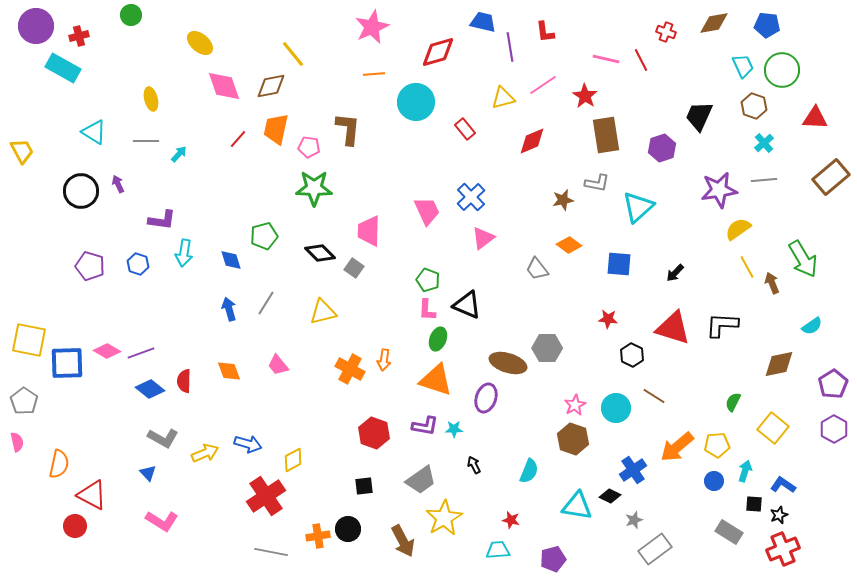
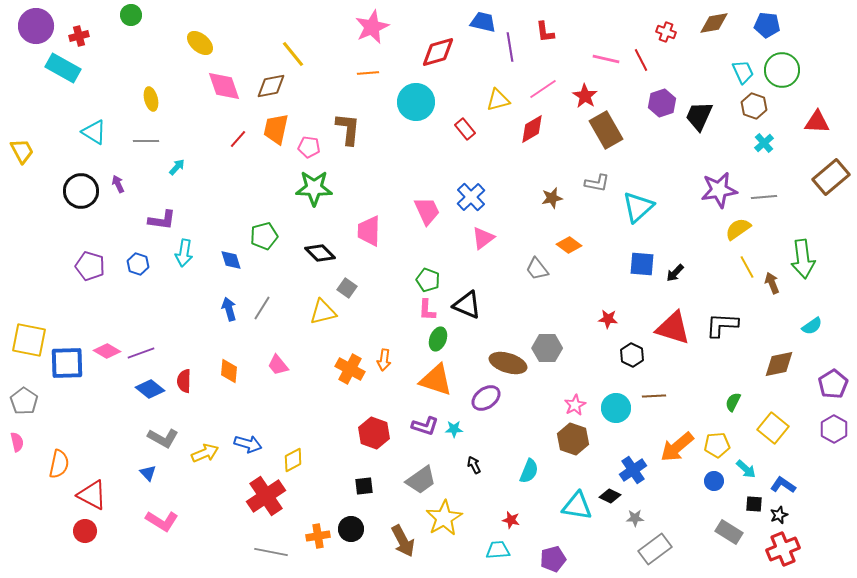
cyan trapezoid at (743, 66): moved 6 px down
orange line at (374, 74): moved 6 px left, 1 px up
pink line at (543, 85): moved 4 px down
yellow triangle at (503, 98): moved 5 px left, 2 px down
red triangle at (815, 118): moved 2 px right, 4 px down
brown rectangle at (606, 135): moved 5 px up; rotated 21 degrees counterclockwise
red diamond at (532, 141): moved 12 px up; rotated 8 degrees counterclockwise
purple hexagon at (662, 148): moved 45 px up
cyan arrow at (179, 154): moved 2 px left, 13 px down
gray line at (764, 180): moved 17 px down
brown star at (563, 200): moved 11 px left, 2 px up
green arrow at (803, 259): rotated 24 degrees clockwise
blue square at (619, 264): moved 23 px right
gray square at (354, 268): moved 7 px left, 20 px down
gray line at (266, 303): moved 4 px left, 5 px down
orange diamond at (229, 371): rotated 25 degrees clockwise
brown line at (654, 396): rotated 35 degrees counterclockwise
purple ellipse at (486, 398): rotated 36 degrees clockwise
purple L-shape at (425, 426): rotated 8 degrees clockwise
cyan arrow at (745, 471): moved 1 px right, 2 px up; rotated 115 degrees clockwise
gray star at (634, 520): moved 1 px right, 2 px up; rotated 18 degrees clockwise
red circle at (75, 526): moved 10 px right, 5 px down
black circle at (348, 529): moved 3 px right
